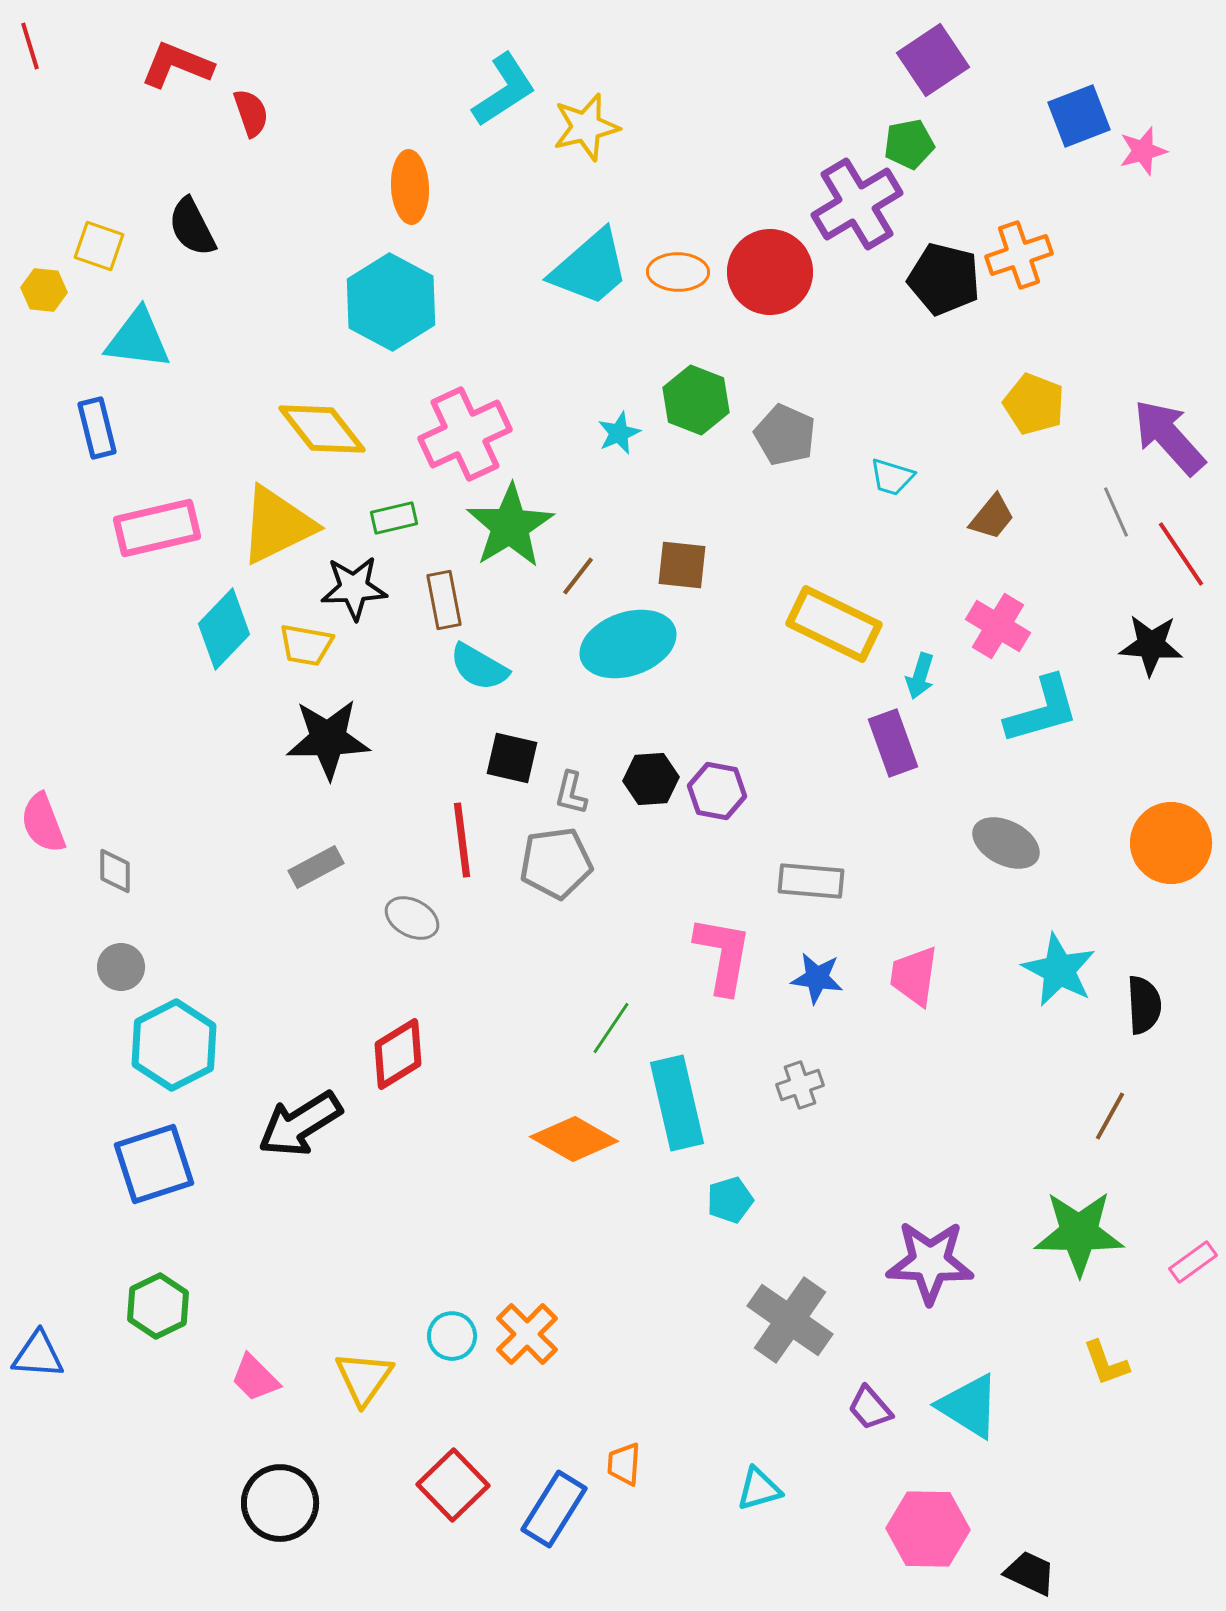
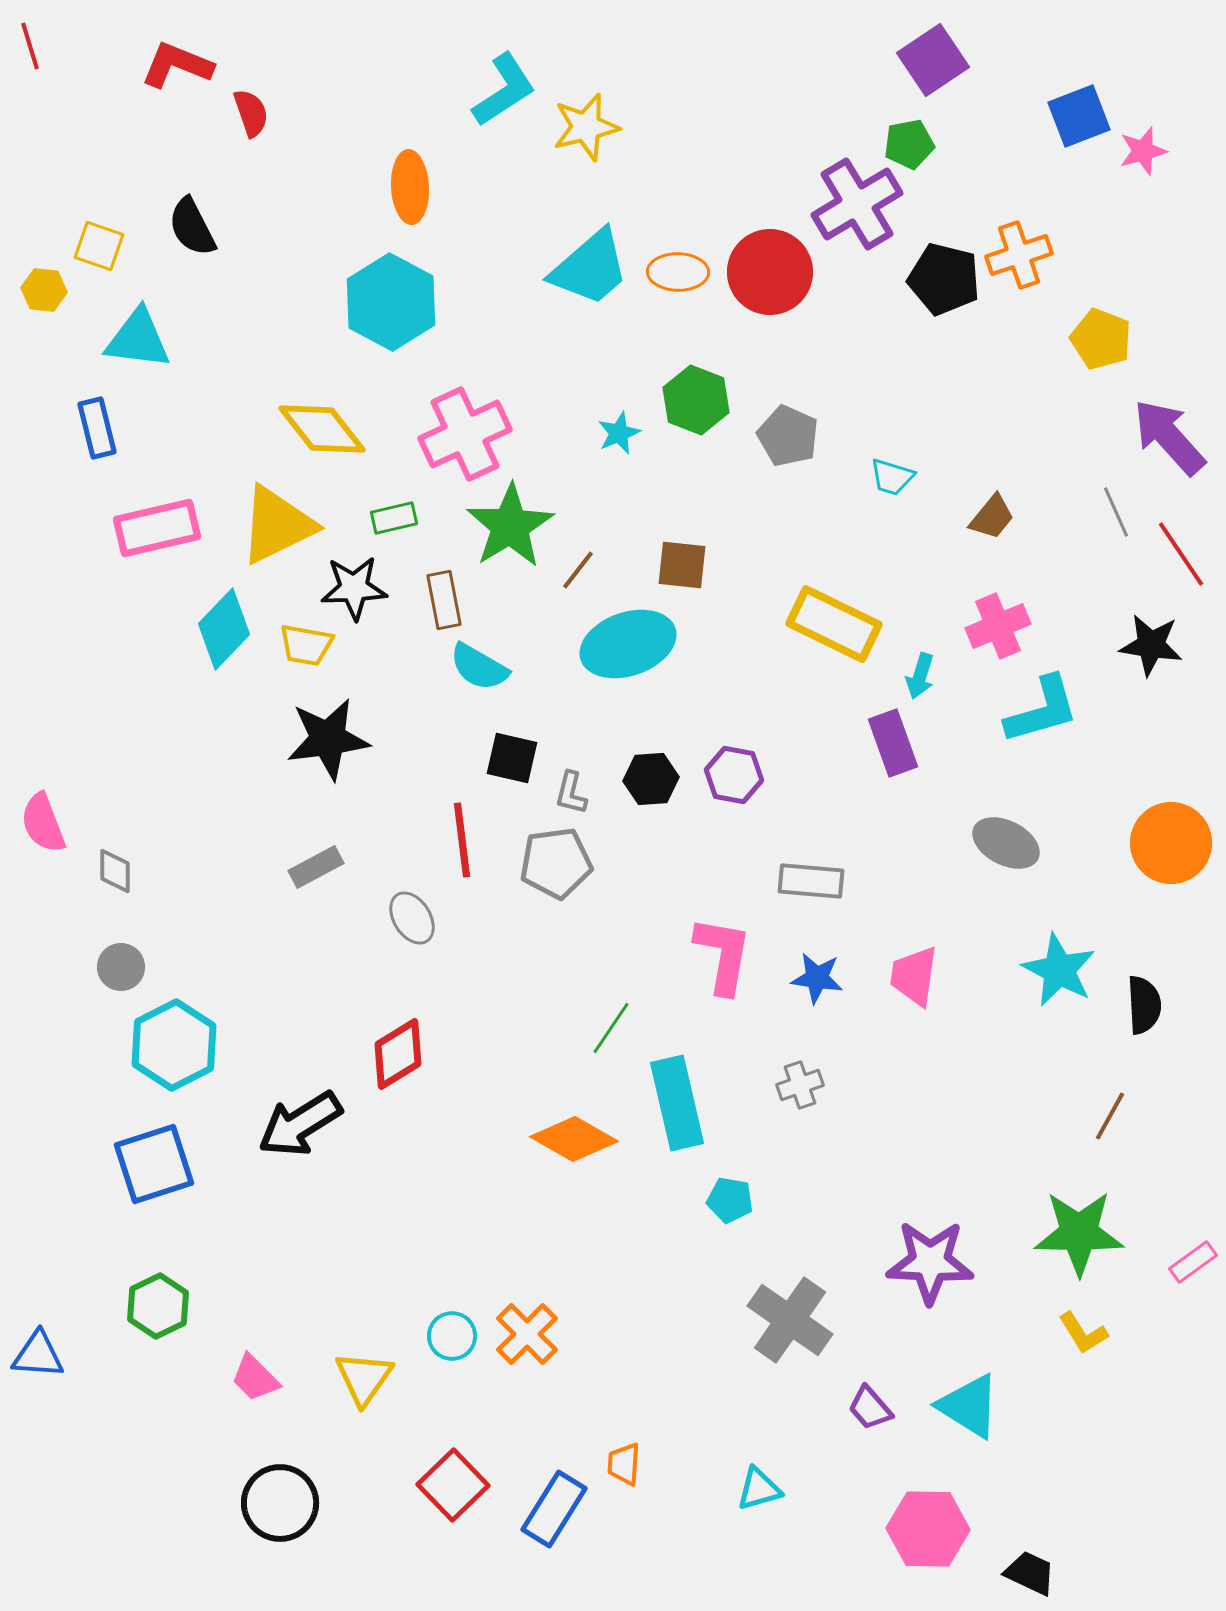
yellow pentagon at (1034, 404): moved 67 px right, 65 px up
gray pentagon at (785, 435): moved 3 px right, 1 px down
brown line at (578, 576): moved 6 px up
pink cross at (998, 626): rotated 36 degrees clockwise
black star at (1151, 645): rotated 4 degrees clockwise
black star at (328, 739): rotated 6 degrees counterclockwise
purple hexagon at (717, 791): moved 17 px right, 16 px up
gray ellipse at (412, 918): rotated 30 degrees clockwise
cyan pentagon at (730, 1200): rotated 27 degrees clockwise
yellow L-shape at (1106, 1363): moved 23 px left, 30 px up; rotated 12 degrees counterclockwise
